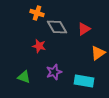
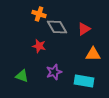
orange cross: moved 2 px right, 1 px down
orange triangle: moved 5 px left, 1 px down; rotated 35 degrees clockwise
green triangle: moved 2 px left, 1 px up
